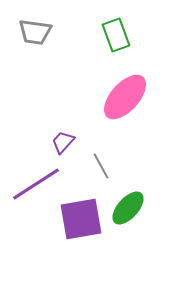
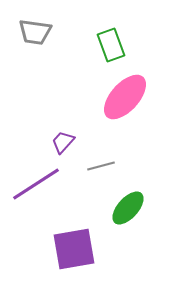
green rectangle: moved 5 px left, 10 px down
gray line: rotated 76 degrees counterclockwise
purple square: moved 7 px left, 30 px down
